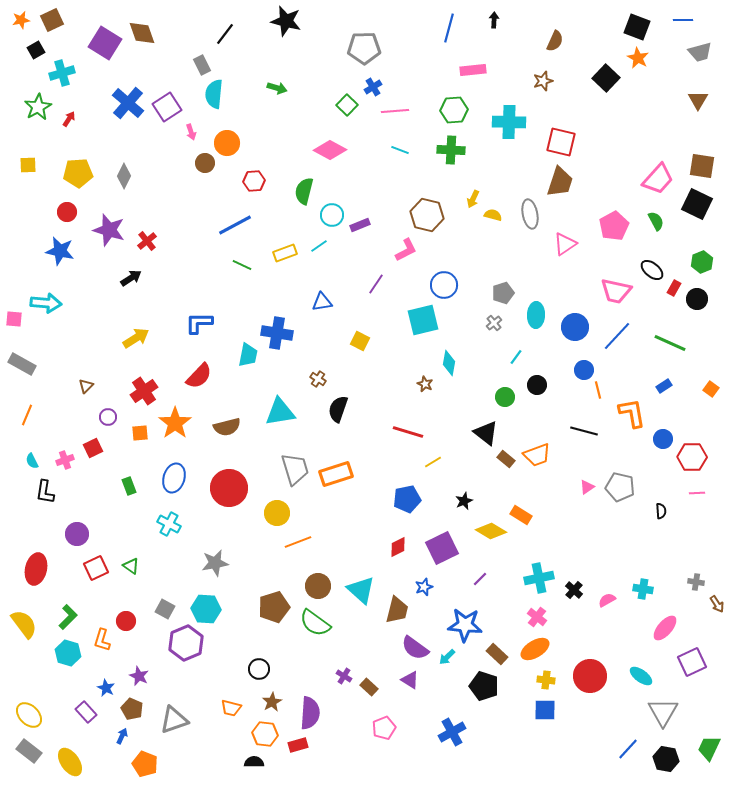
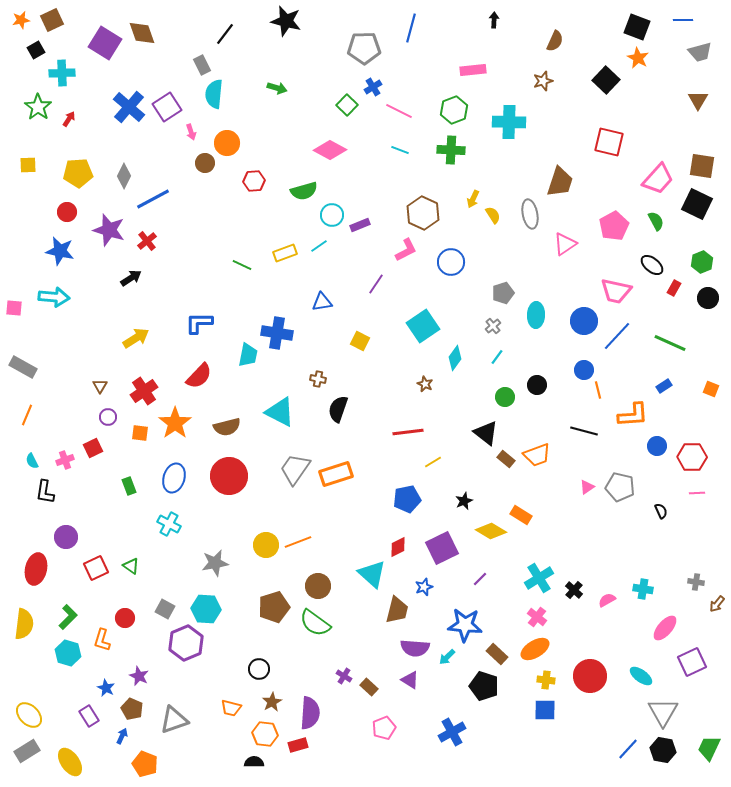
blue line at (449, 28): moved 38 px left
cyan cross at (62, 73): rotated 15 degrees clockwise
black square at (606, 78): moved 2 px down
blue cross at (128, 103): moved 1 px right, 4 px down
green star at (38, 107): rotated 8 degrees counterclockwise
green hexagon at (454, 110): rotated 16 degrees counterclockwise
pink line at (395, 111): moved 4 px right; rotated 32 degrees clockwise
red square at (561, 142): moved 48 px right
green semicircle at (304, 191): rotated 120 degrees counterclockwise
brown hexagon at (427, 215): moved 4 px left, 2 px up; rotated 12 degrees clockwise
yellow semicircle at (493, 215): rotated 42 degrees clockwise
blue line at (235, 225): moved 82 px left, 26 px up
black ellipse at (652, 270): moved 5 px up
blue circle at (444, 285): moved 7 px right, 23 px up
black circle at (697, 299): moved 11 px right, 1 px up
cyan arrow at (46, 303): moved 8 px right, 6 px up
pink square at (14, 319): moved 11 px up
cyan square at (423, 320): moved 6 px down; rotated 20 degrees counterclockwise
gray cross at (494, 323): moved 1 px left, 3 px down
blue circle at (575, 327): moved 9 px right, 6 px up
cyan line at (516, 357): moved 19 px left
cyan diamond at (449, 363): moved 6 px right, 5 px up; rotated 25 degrees clockwise
gray rectangle at (22, 364): moved 1 px right, 3 px down
brown cross at (318, 379): rotated 21 degrees counterclockwise
brown triangle at (86, 386): moved 14 px right; rotated 14 degrees counterclockwise
orange square at (711, 389): rotated 14 degrees counterclockwise
cyan triangle at (280, 412): rotated 36 degrees clockwise
orange L-shape at (632, 413): moved 1 px right, 2 px down; rotated 96 degrees clockwise
red line at (408, 432): rotated 24 degrees counterclockwise
orange square at (140, 433): rotated 12 degrees clockwise
blue circle at (663, 439): moved 6 px left, 7 px down
gray trapezoid at (295, 469): rotated 128 degrees counterclockwise
red circle at (229, 488): moved 12 px up
black semicircle at (661, 511): rotated 21 degrees counterclockwise
yellow circle at (277, 513): moved 11 px left, 32 px down
purple circle at (77, 534): moved 11 px left, 3 px down
cyan cross at (539, 578): rotated 20 degrees counterclockwise
cyan triangle at (361, 590): moved 11 px right, 16 px up
brown arrow at (717, 604): rotated 72 degrees clockwise
red circle at (126, 621): moved 1 px left, 3 px up
yellow semicircle at (24, 624): rotated 44 degrees clockwise
purple semicircle at (415, 648): rotated 32 degrees counterclockwise
purple rectangle at (86, 712): moved 3 px right, 4 px down; rotated 10 degrees clockwise
gray rectangle at (29, 751): moved 2 px left; rotated 70 degrees counterclockwise
black hexagon at (666, 759): moved 3 px left, 9 px up
